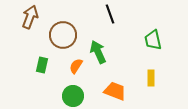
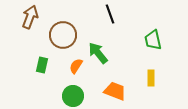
green arrow: moved 1 px down; rotated 15 degrees counterclockwise
